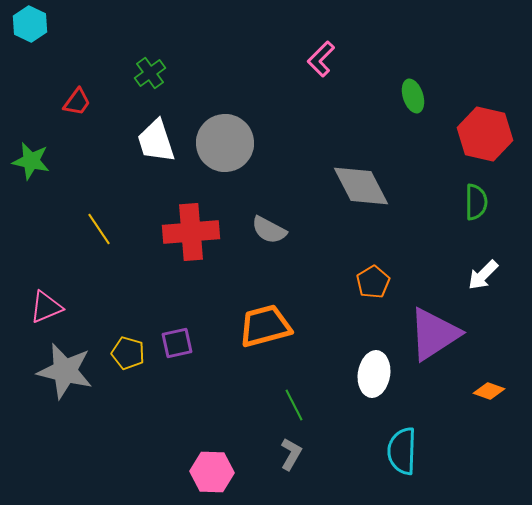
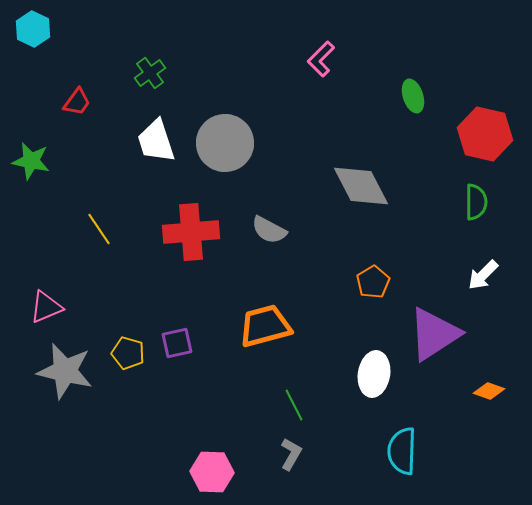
cyan hexagon: moved 3 px right, 5 px down
